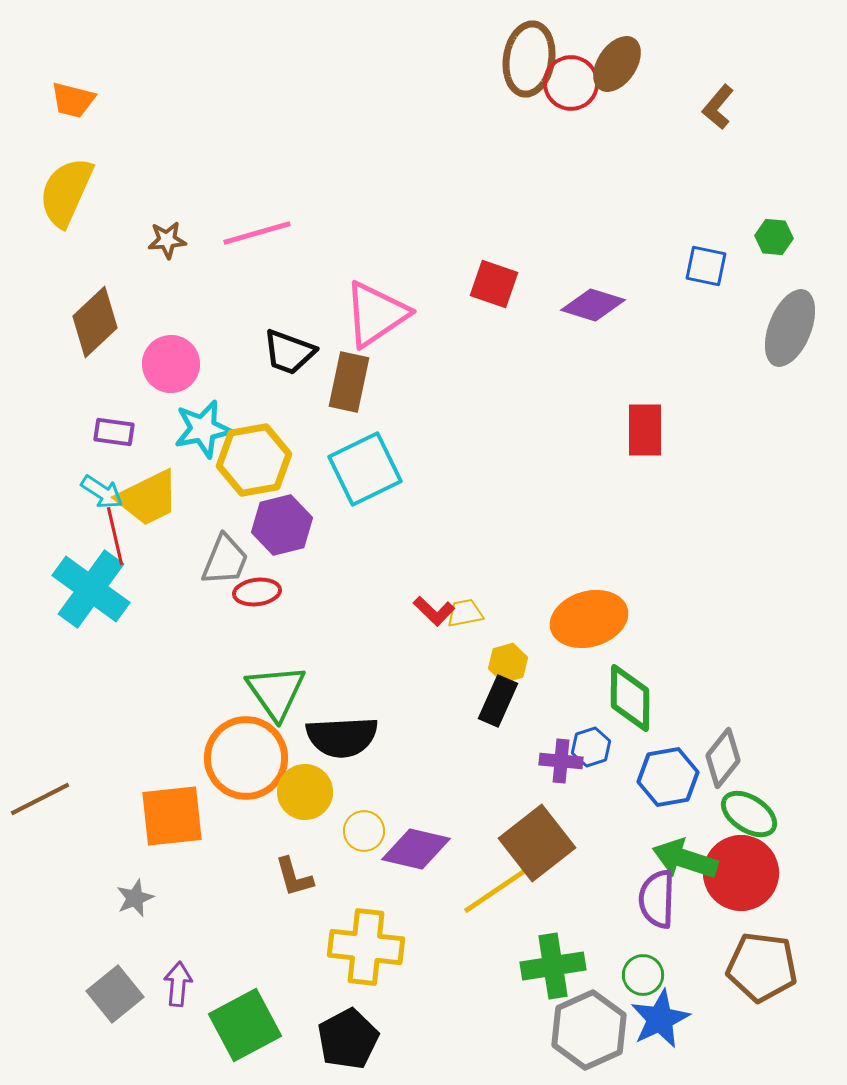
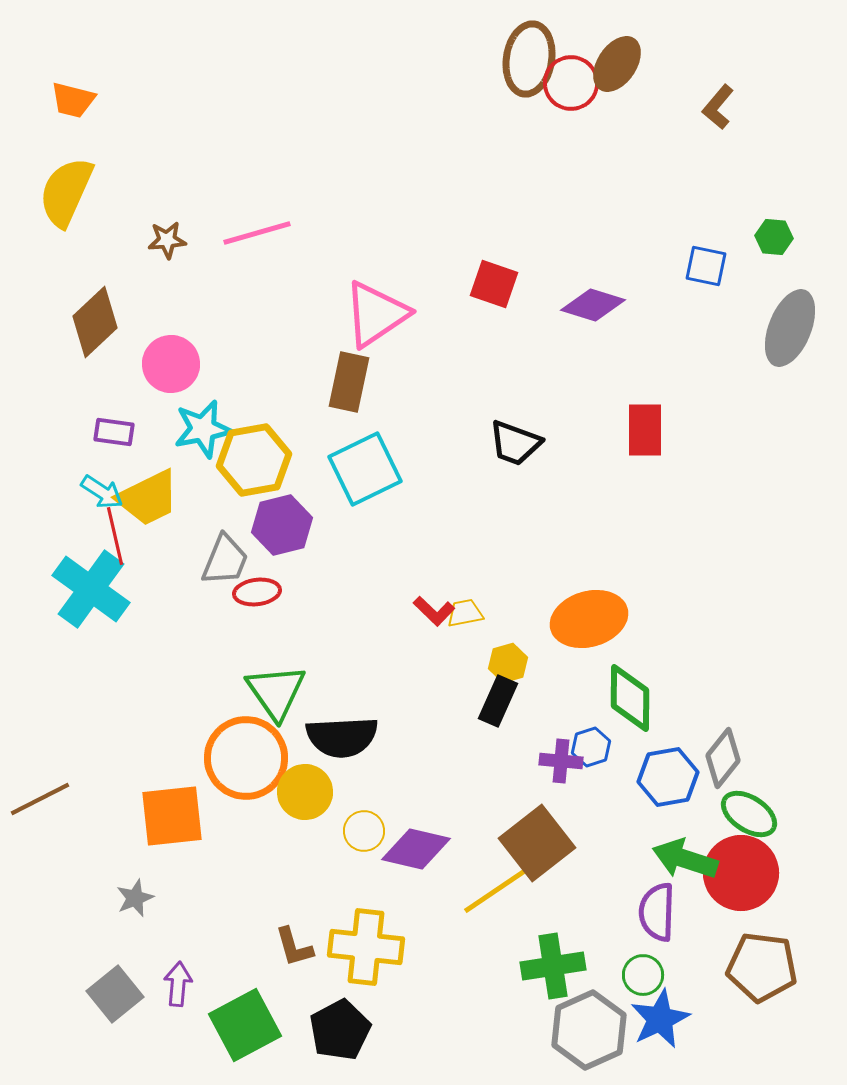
black trapezoid at (289, 352): moved 226 px right, 91 px down
brown L-shape at (294, 877): moved 70 px down
purple semicircle at (657, 899): moved 13 px down
black pentagon at (348, 1039): moved 8 px left, 9 px up
